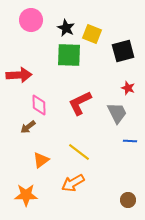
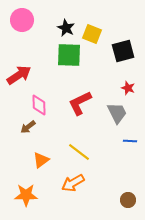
pink circle: moved 9 px left
red arrow: rotated 30 degrees counterclockwise
